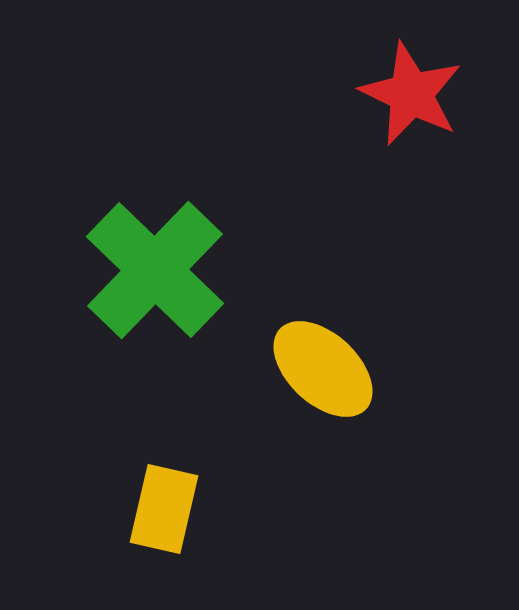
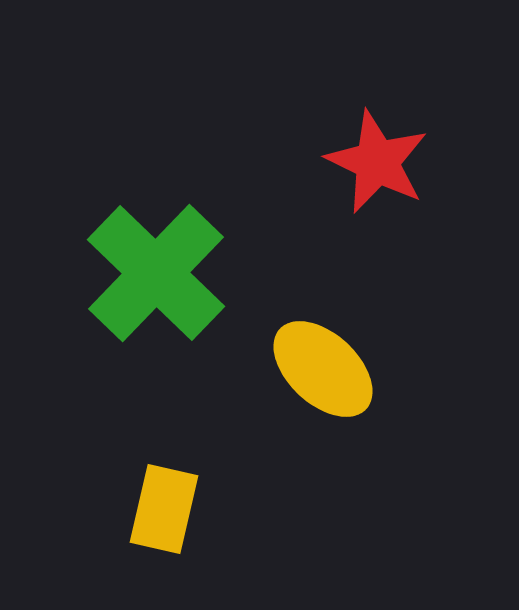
red star: moved 34 px left, 68 px down
green cross: moved 1 px right, 3 px down
